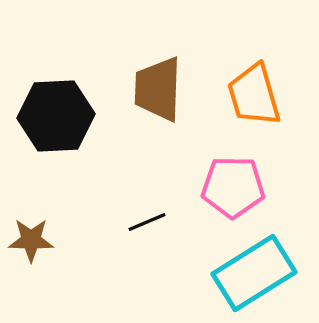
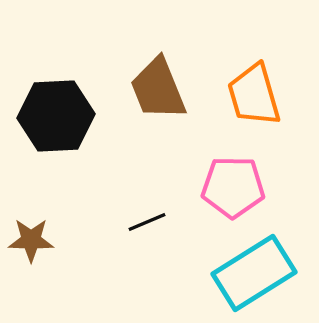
brown trapezoid: rotated 24 degrees counterclockwise
